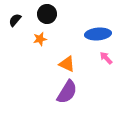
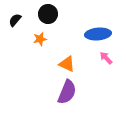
black circle: moved 1 px right
purple semicircle: rotated 10 degrees counterclockwise
